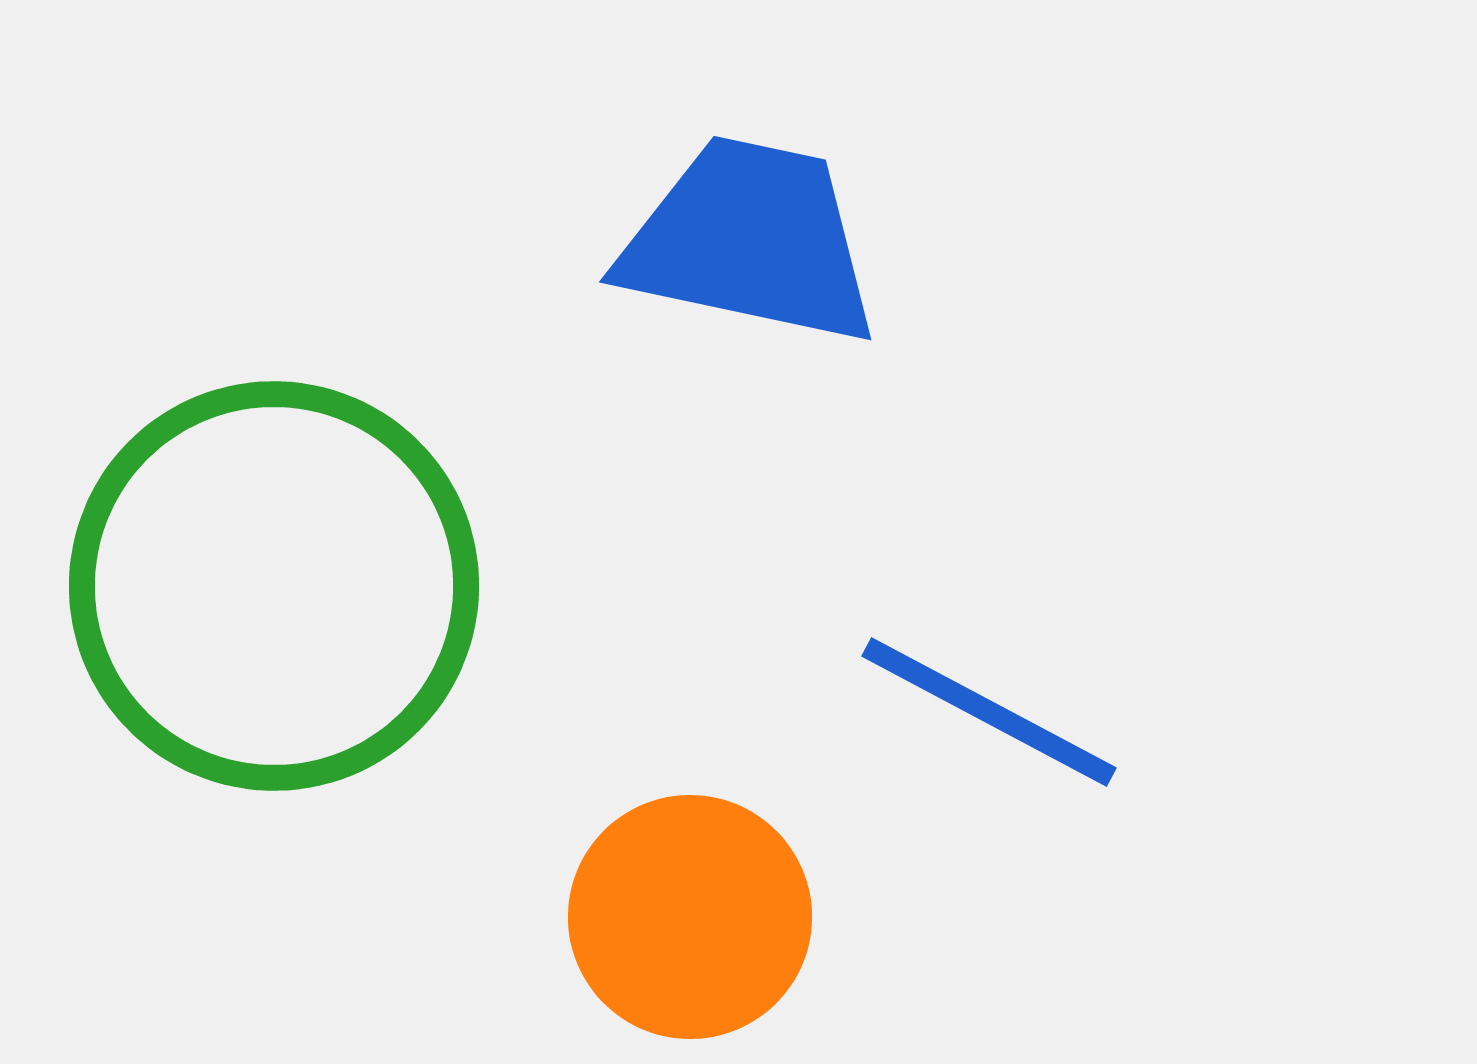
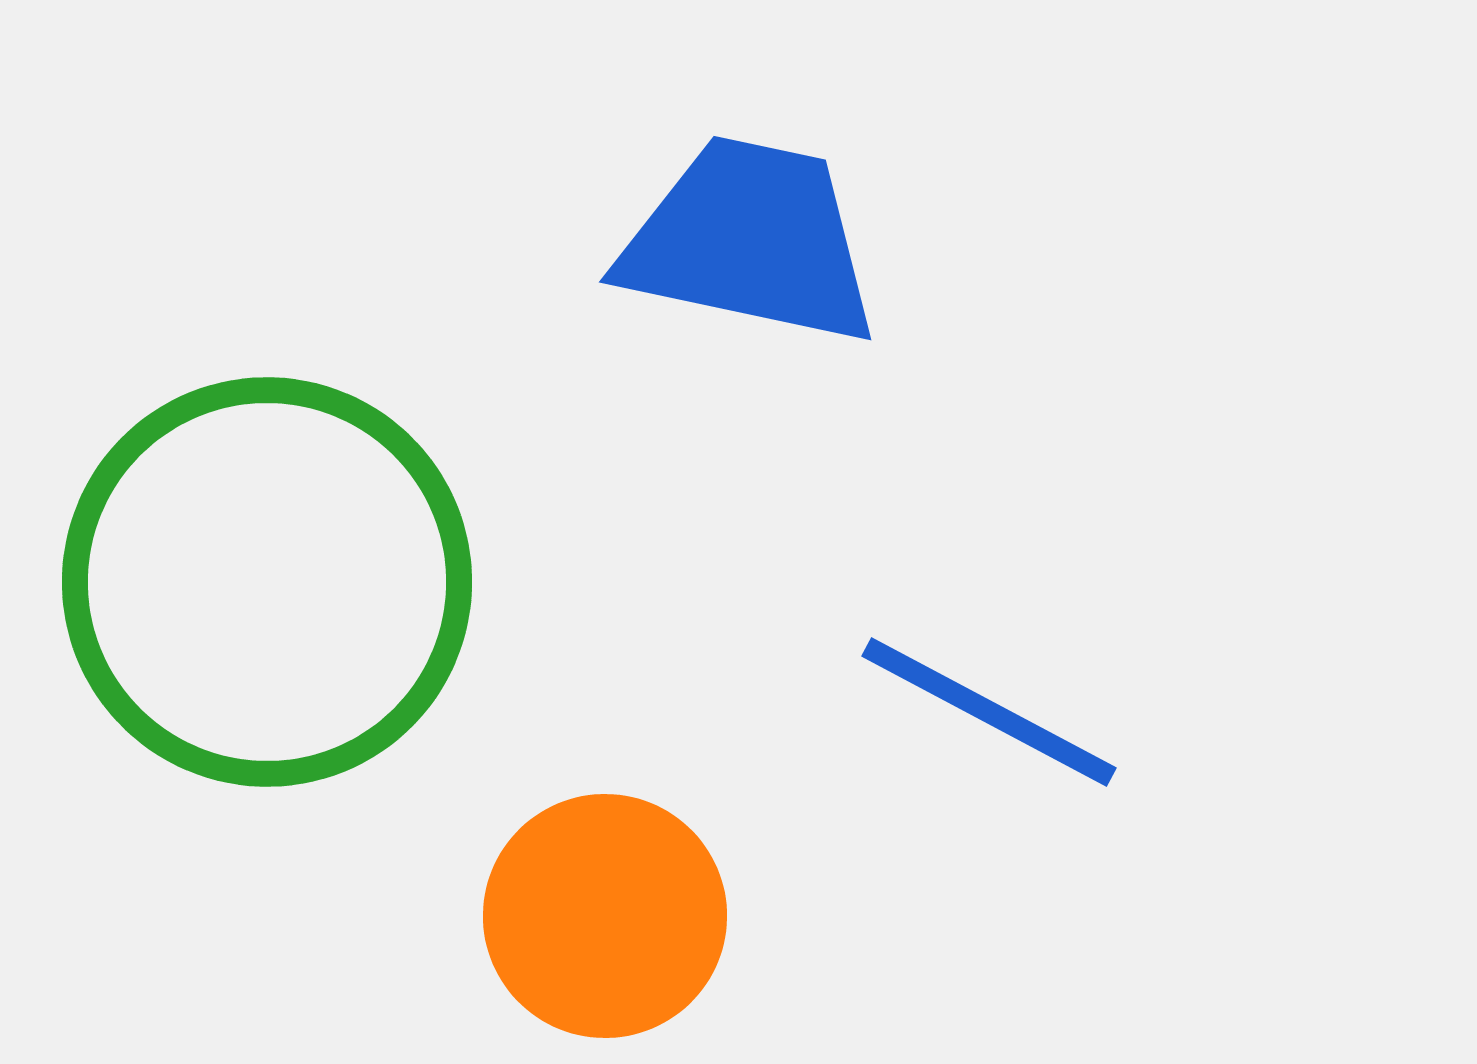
green circle: moved 7 px left, 4 px up
orange circle: moved 85 px left, 1 px up
